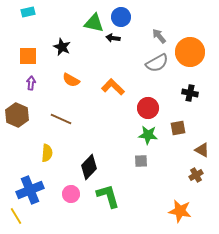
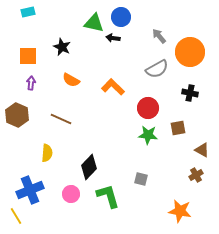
gray semicircle: moved 6 px down
gray square: moved 18 px down; rotated 16 degrees clockwise
